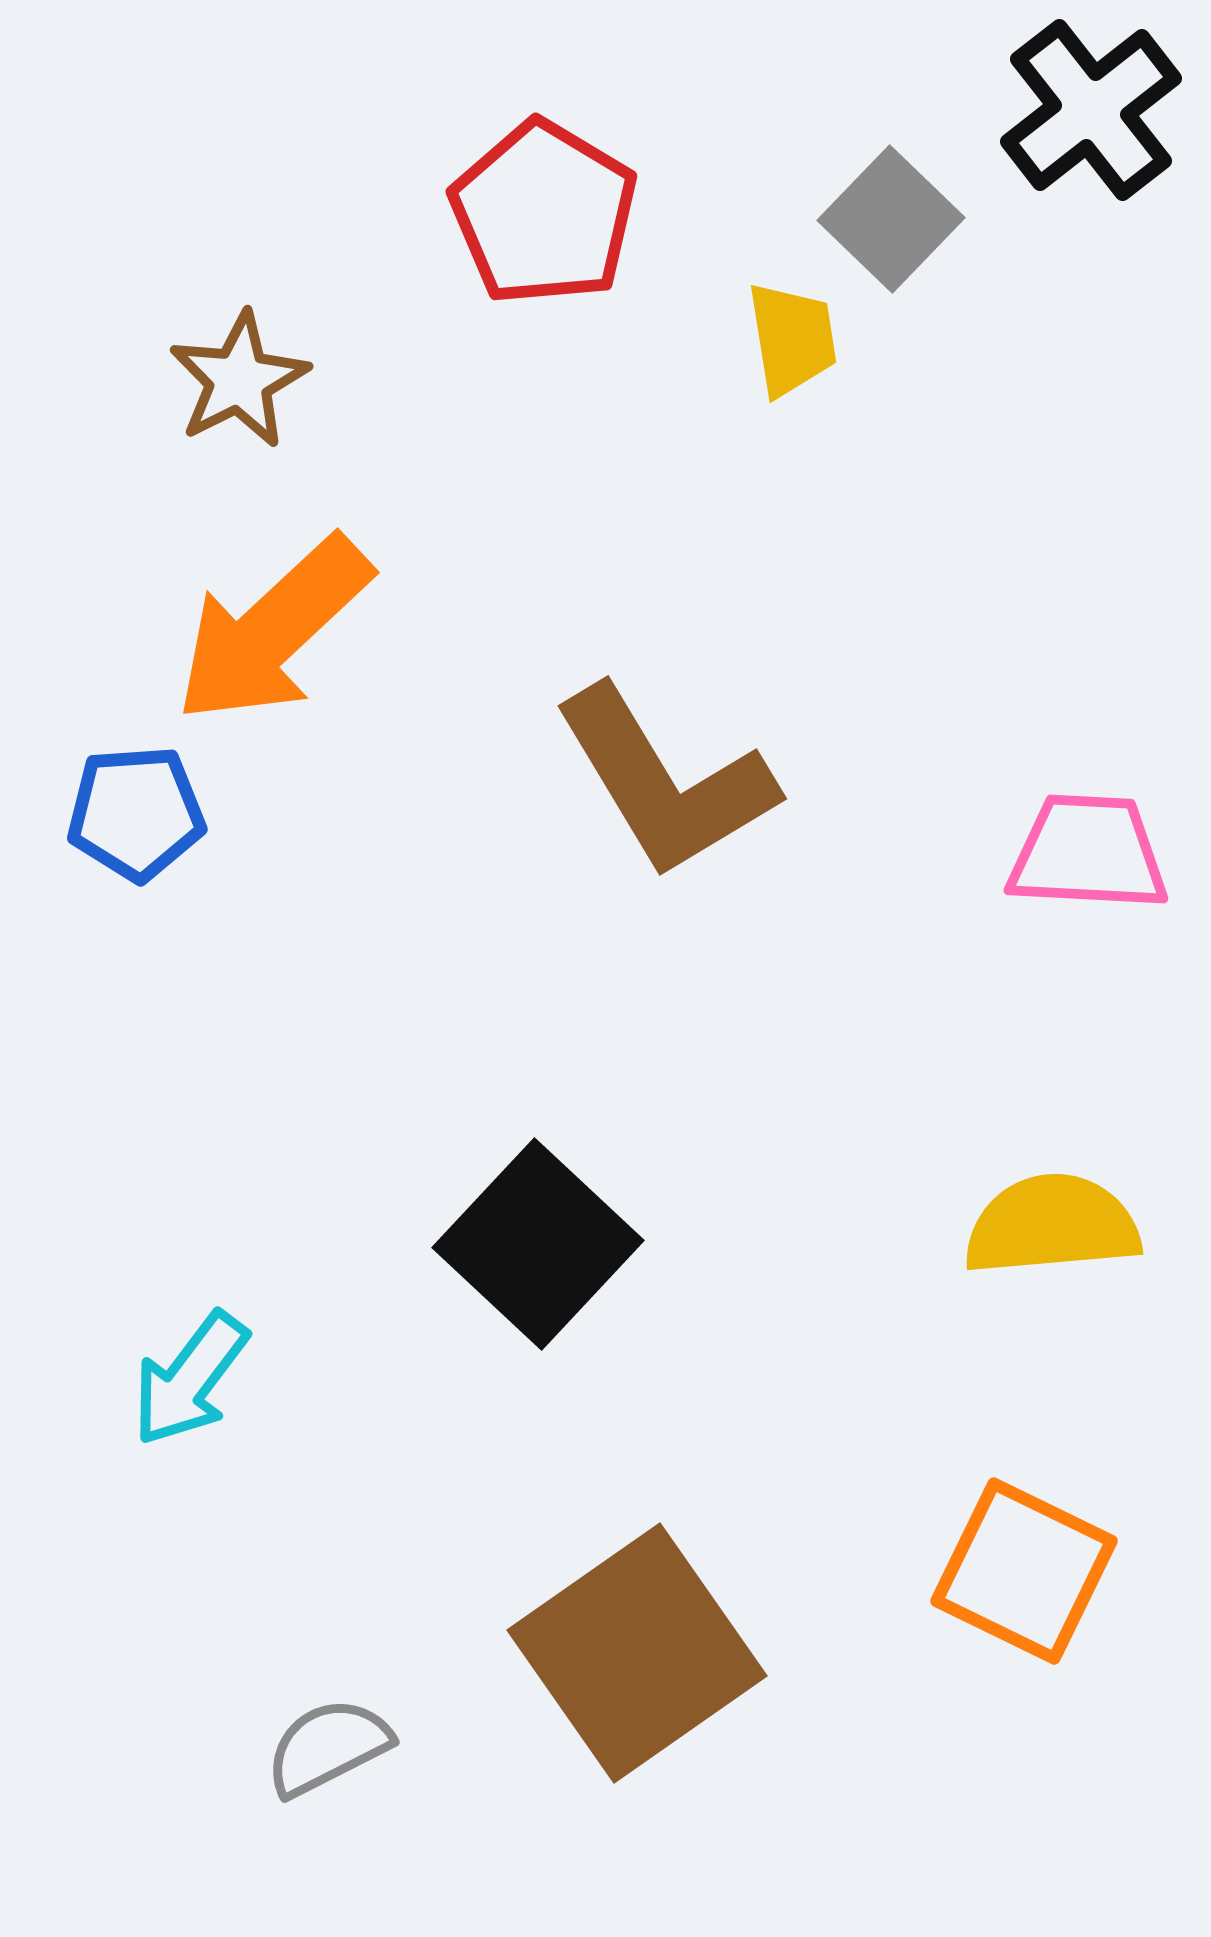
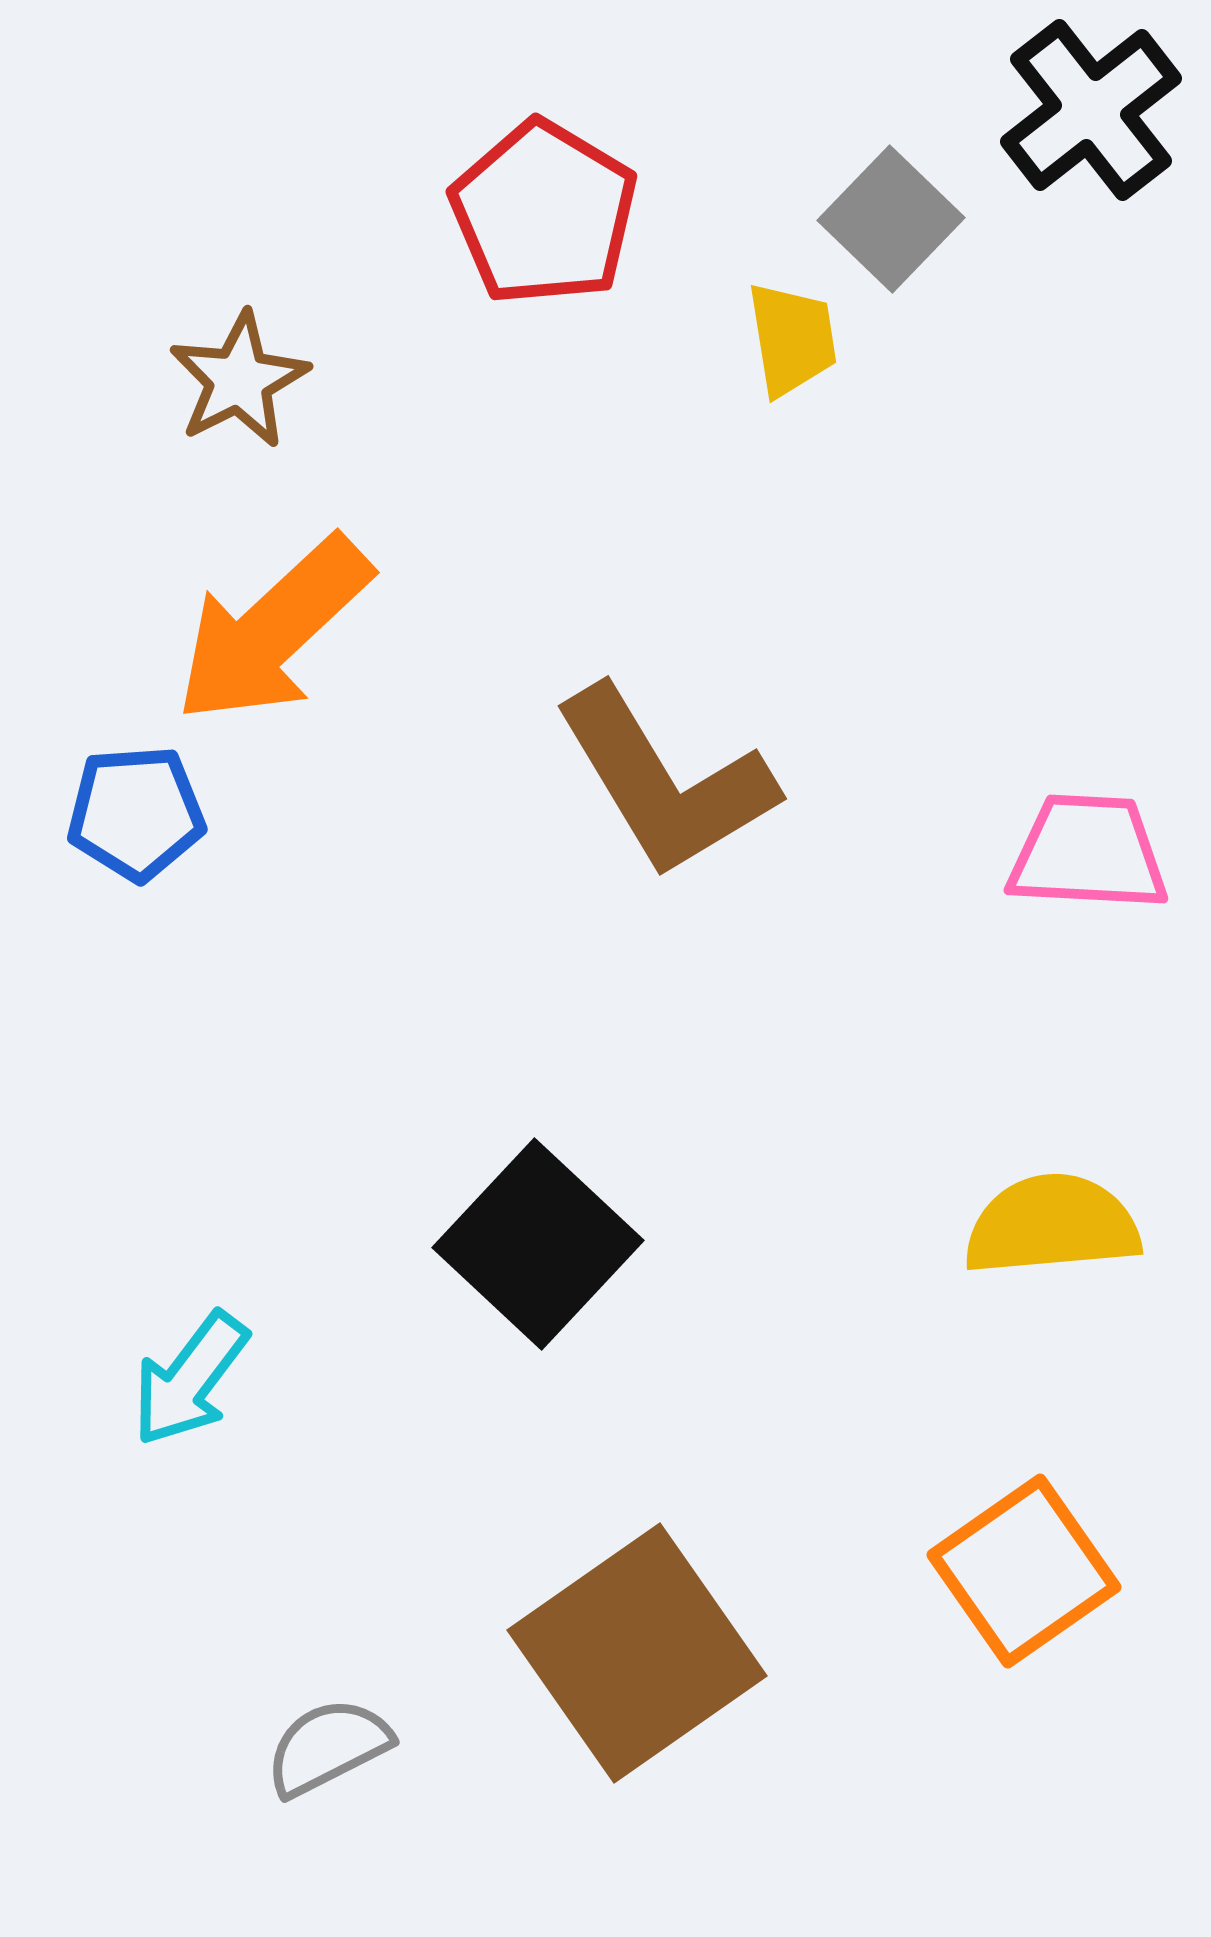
orange square: rotated 29 degrees clockwise
